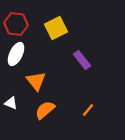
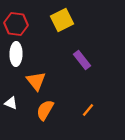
yellow square: moved 6 px right, 8 px up
white ellipse: rotated 25 degrees counterclockwise
orange semicircle: rotated 20 degrees counterclockwise
